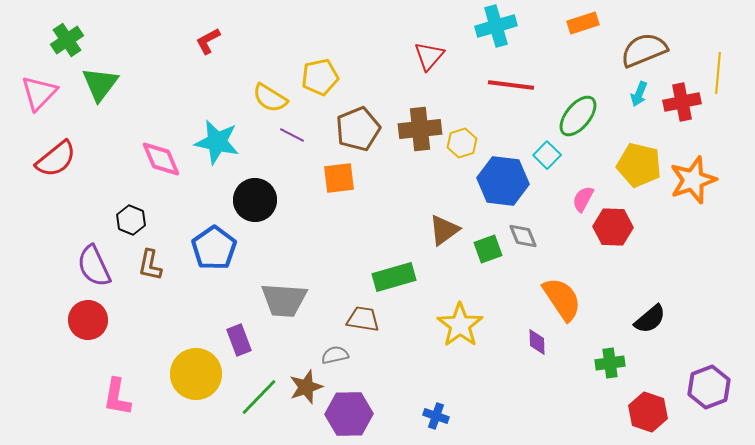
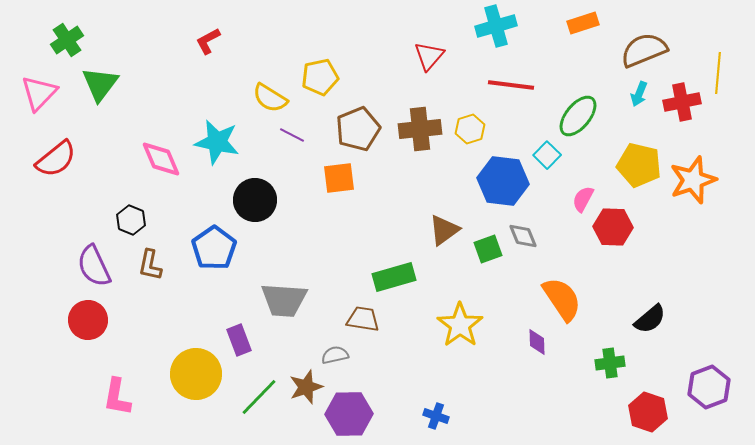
yellow hexagon at (462, 143): moved 8 px right, 14 px up
